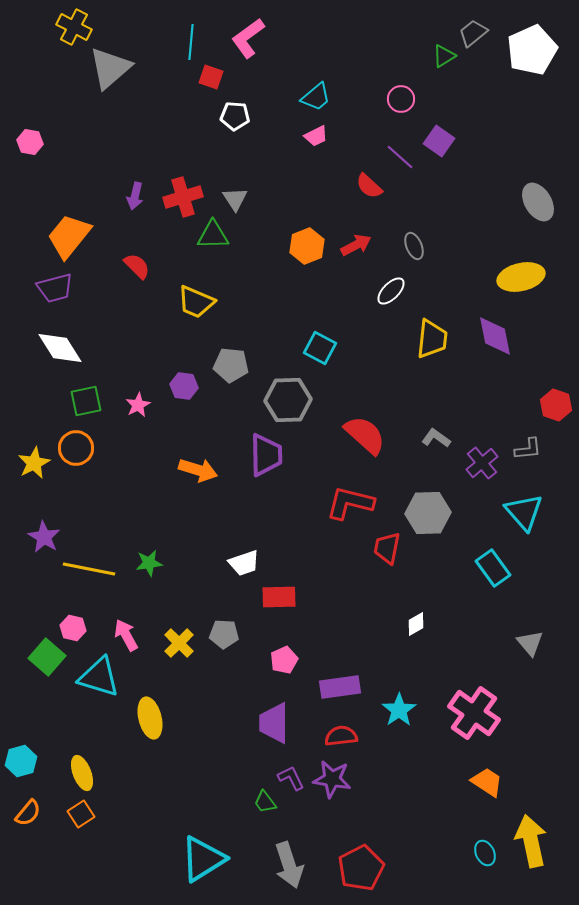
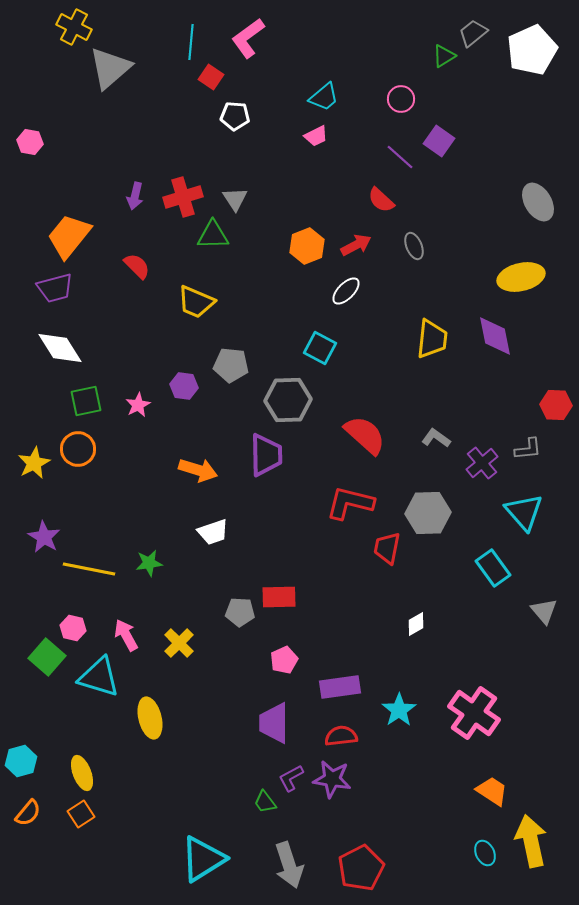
red square at (211, 77): rotated 15 degrees clockwise
cyan trapezoid at (316, 97): moved 8 px right
red semicircle at (369, 186): moved 12 px right, 14 px down
white ellipse at (391, 291): moved 45 px left
red hexagon at (556, 405): rotated 16 degrees counterclockwise
orange circle at (76, 448): moved 2 px right, 1 px down
white trapezoid at (244, 563): moved 31 px left, 31 px up
gray pentagon at (224, 634): moved 16 px right, 22 px up
gray triangle at (530, 643): moved 14 px right, 32 px up
purple L-shape at (291, 778): rotated 92 degrees counterclockwise
orange trapezoid at (487, 782): moved 5 px right, 9 px down
